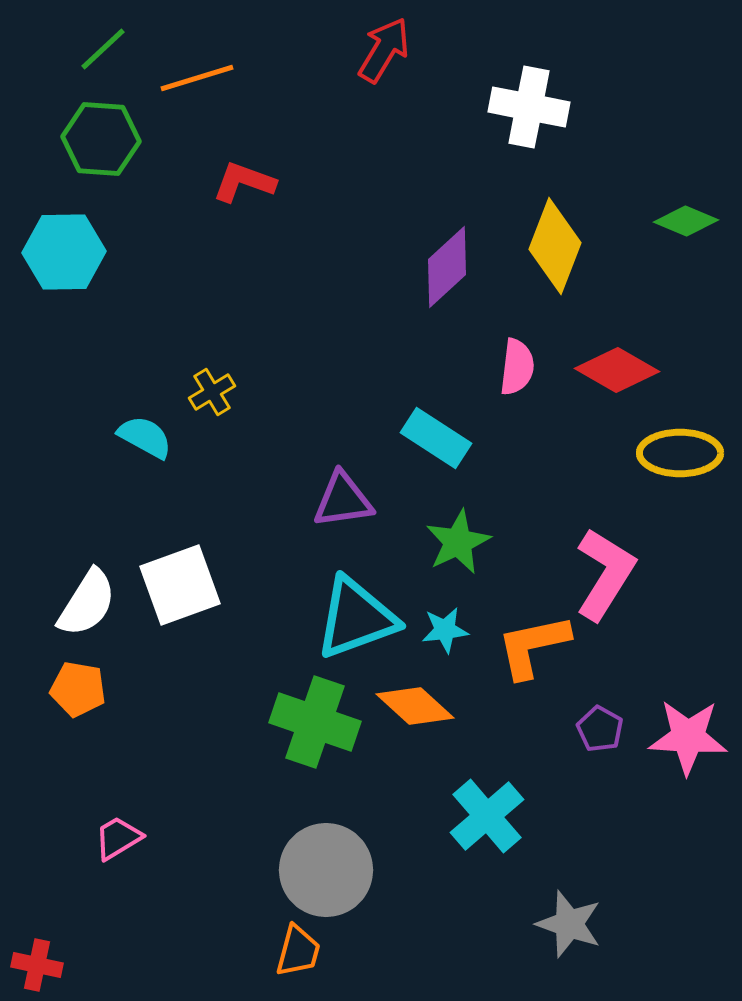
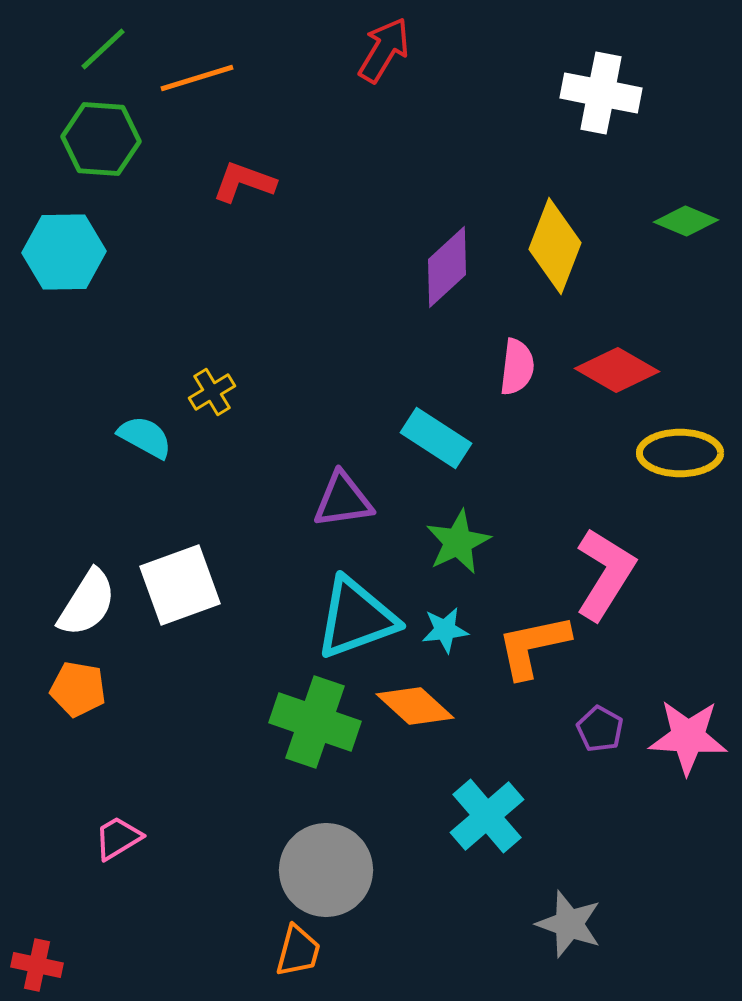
white cross: moved 72 px right, 14 px up
